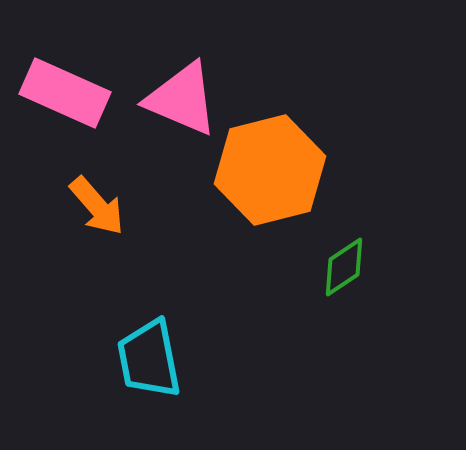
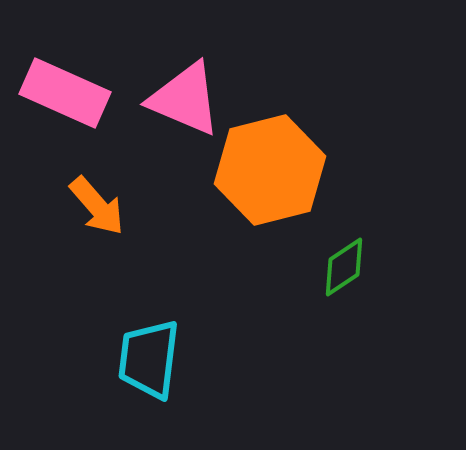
pink triangle: moved 3 px right
cyan trapezoid: rotated 18 degrees clockwise
